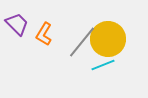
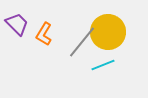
yellow circle: moved 7 px up
